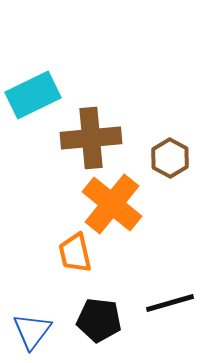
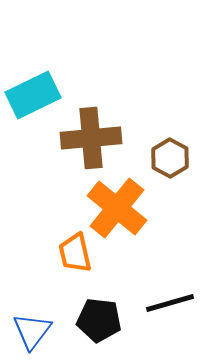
orange cross: moved 5 px right, 4 px down
